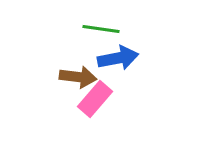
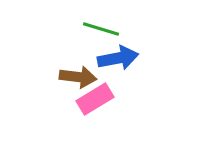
green line: rotated 9 degrees clockwise
pink rectangle: rotated 18 degrees clockwise
